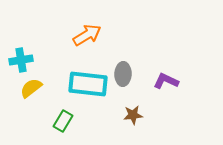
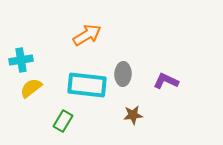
cyan rectangle: moved 1 px left, 1 px down
